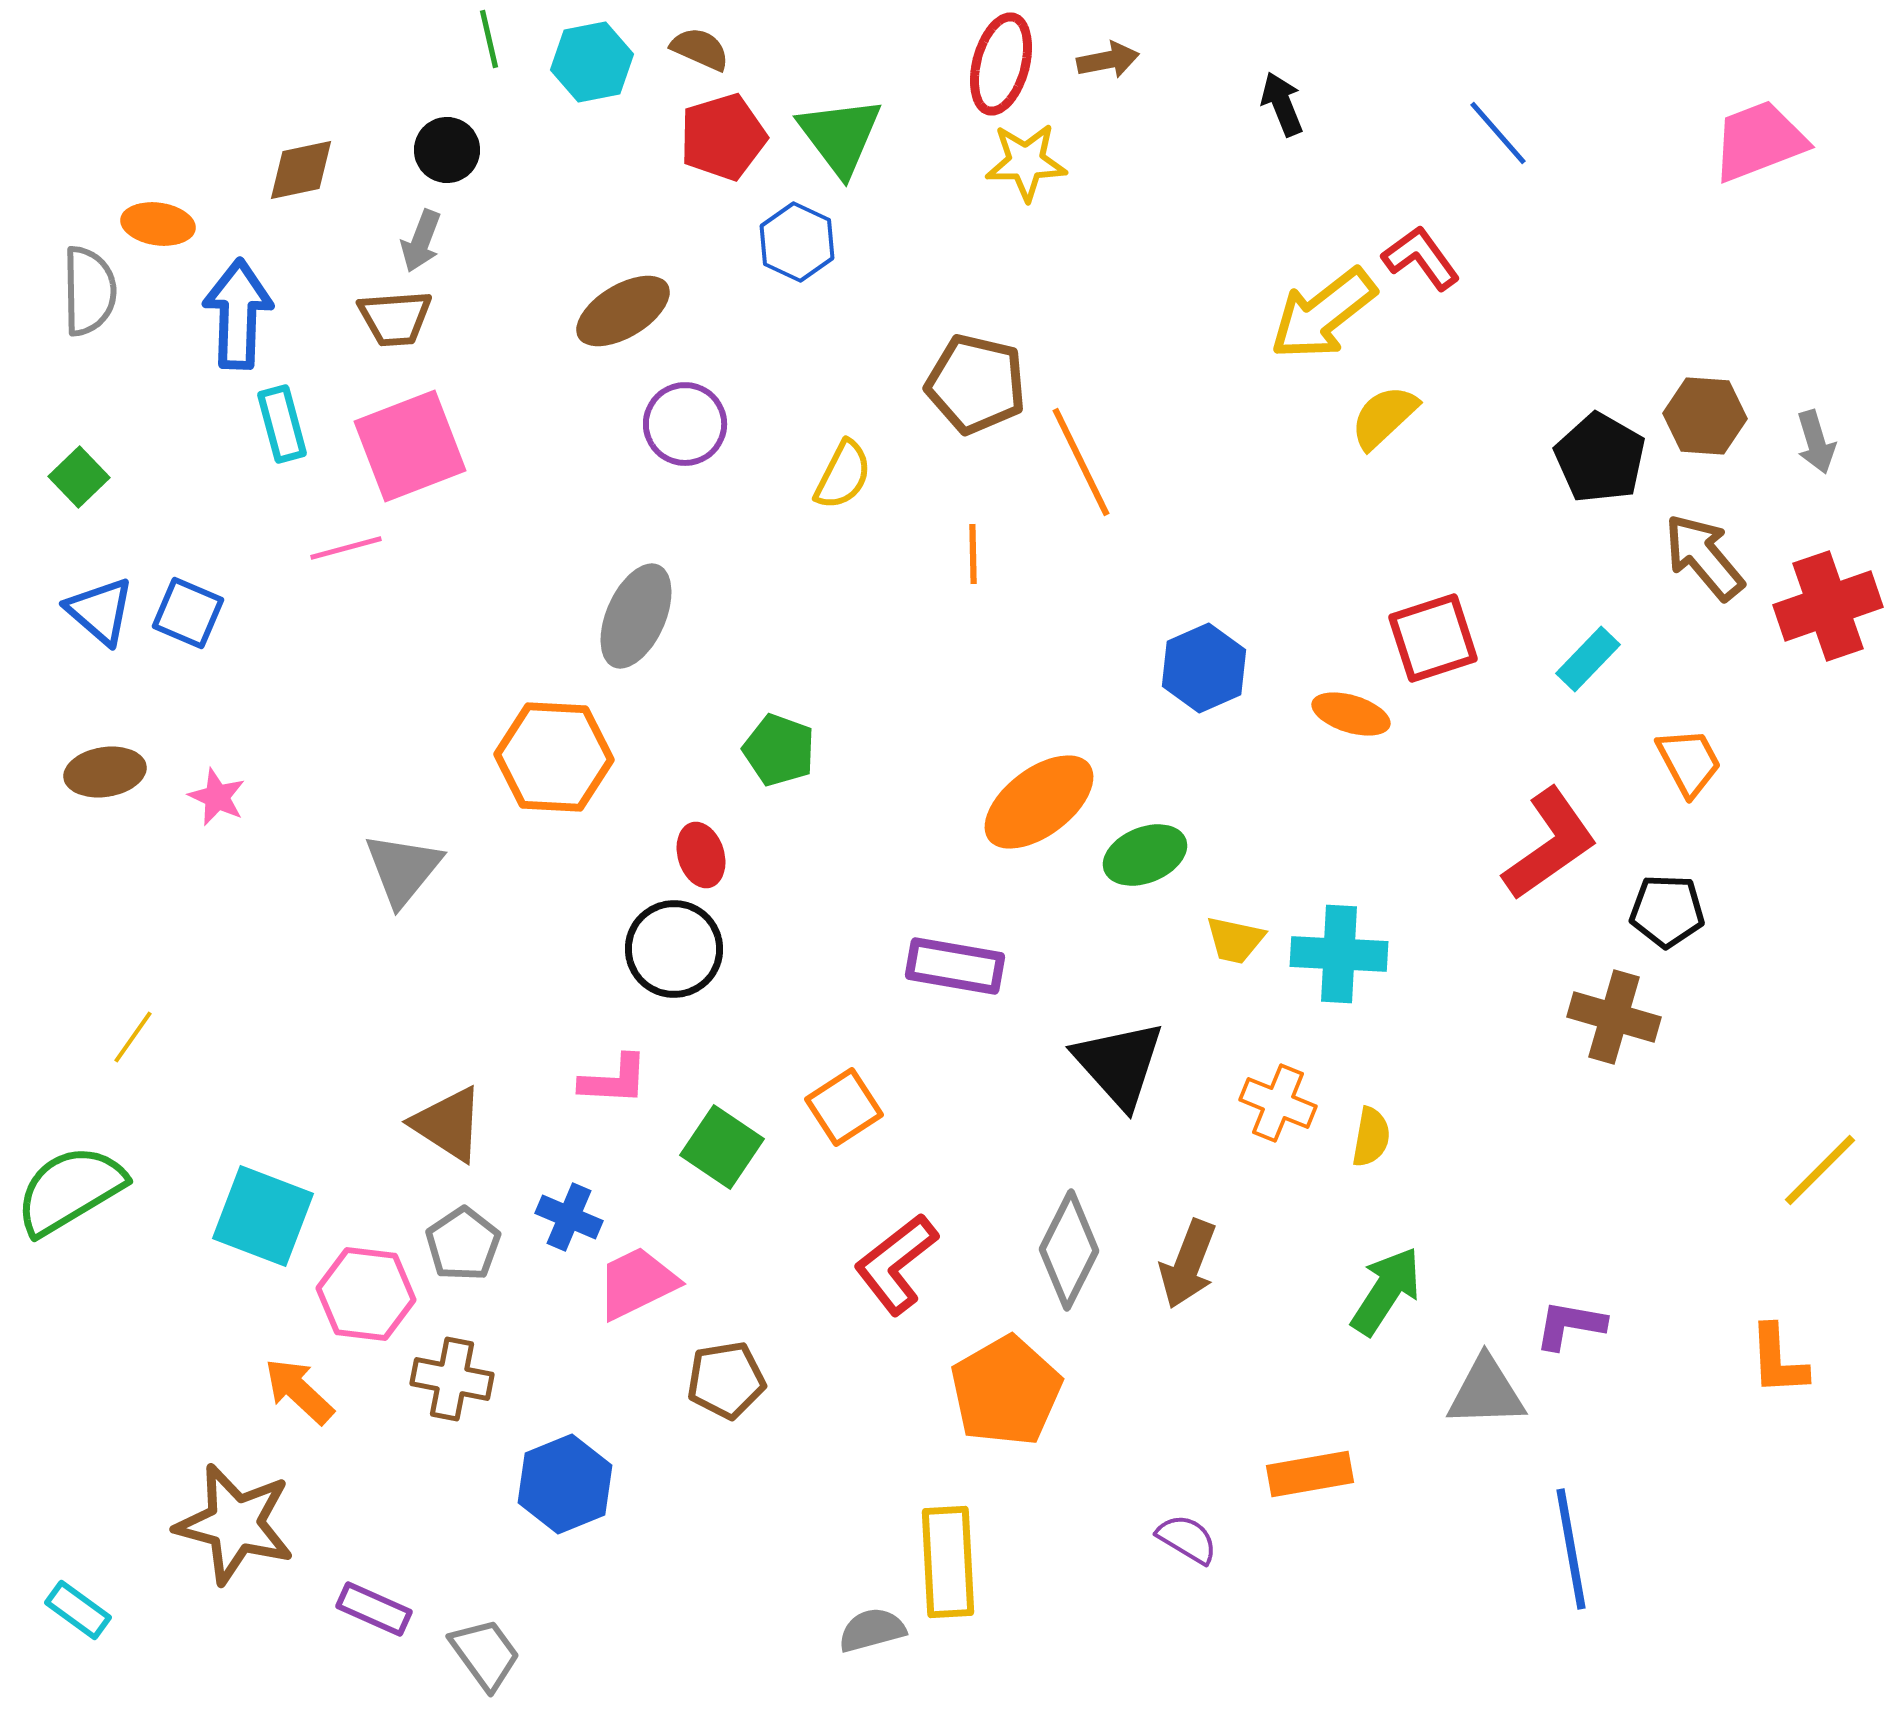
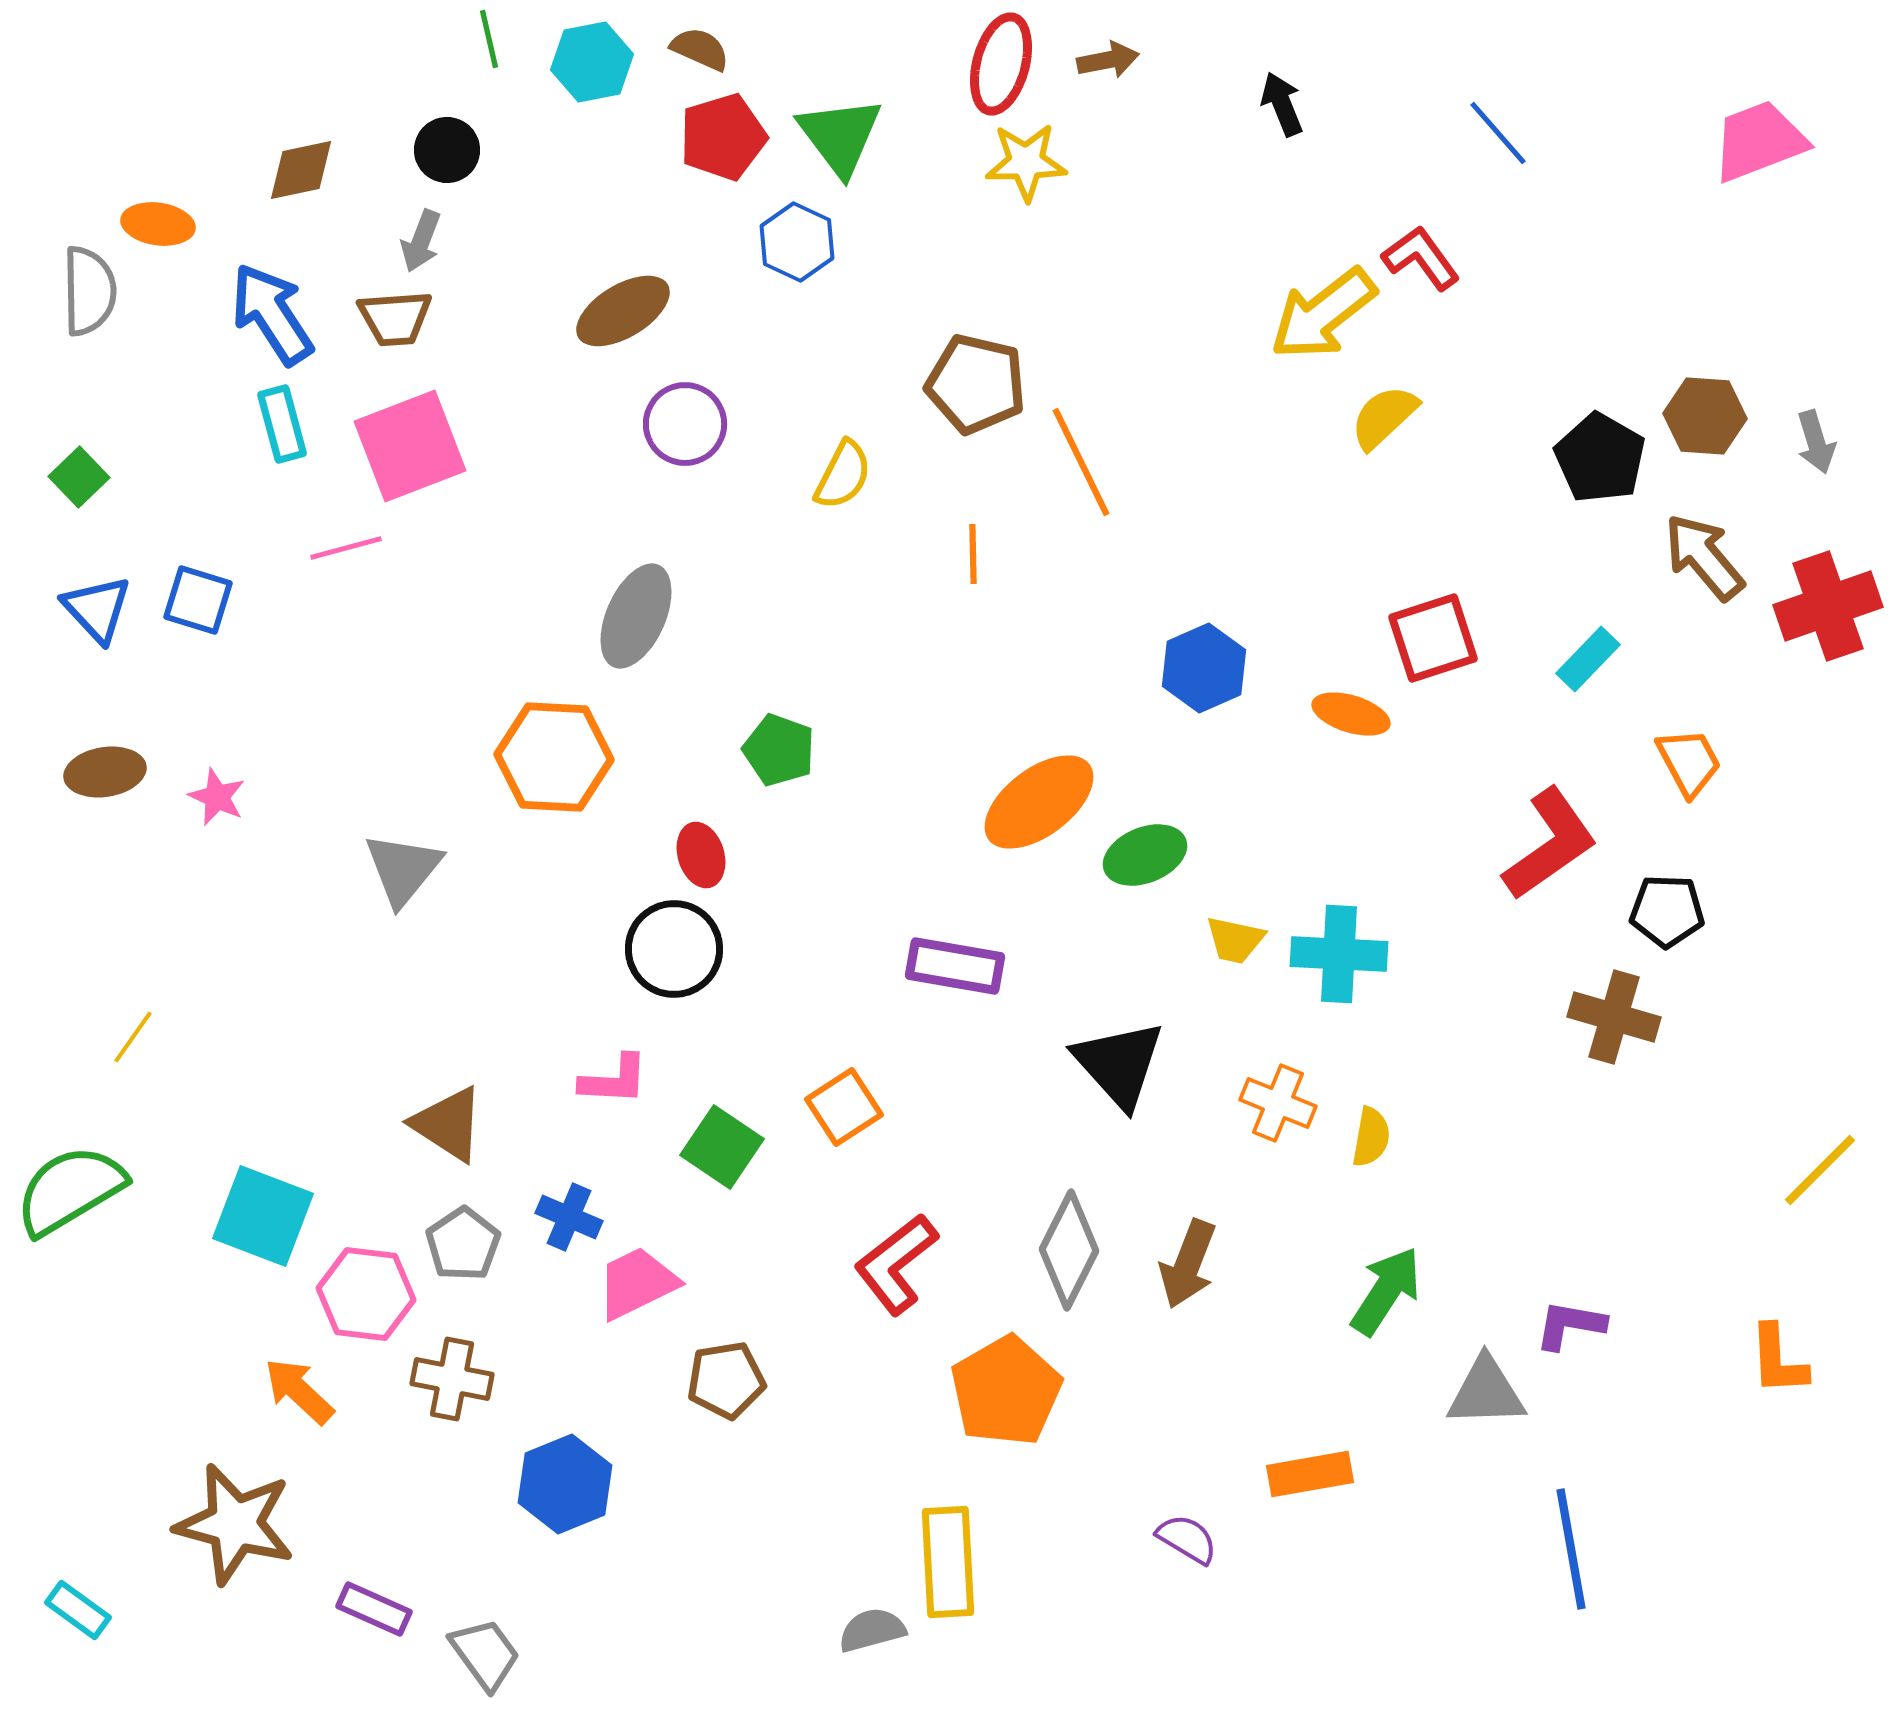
blue arrow at (238, 314): moved 34 px right; rotated 35 degrees counterclockwise
blue triangle at (100, 611): moved 3 px left, 2 px up; rotated 6 degrees clockwise
blue square at (188, 613): moved 10 px right, 13 px up; rotated 6 degrees counterclockwise
